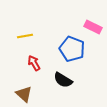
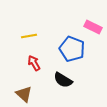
yellow line: moved 4 px right
